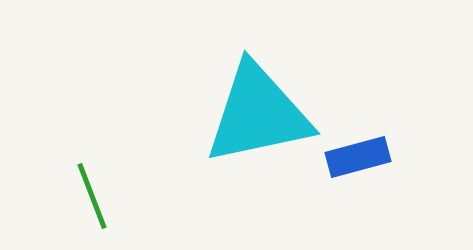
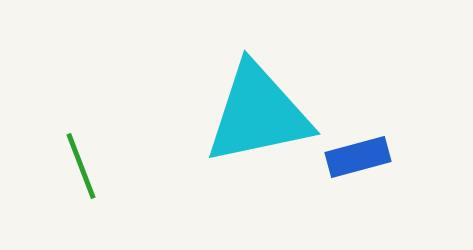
green line: moved 11 px left, 30 px up
